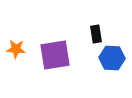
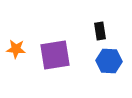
black rectangle: moved 4 px right, 3 px up
blue hexagon: moved 3 px left, 3 px down
